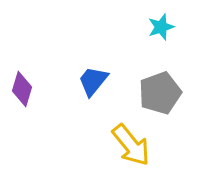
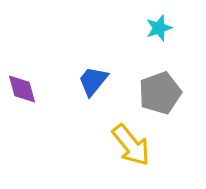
cyan star: moved 2 px left, 1 px down
purple diamond: rotated 32 degrees counterclockwise
